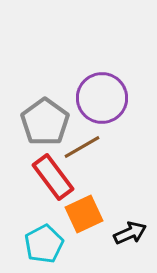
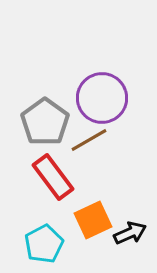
brown line: moved 7 px right, 7 px up
orange square: moved 9 px right, 6 px down
